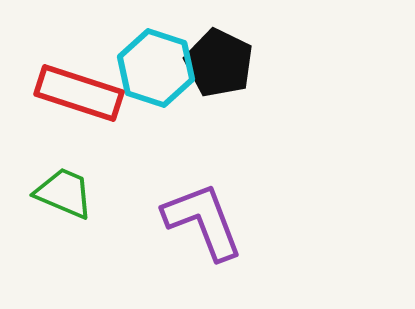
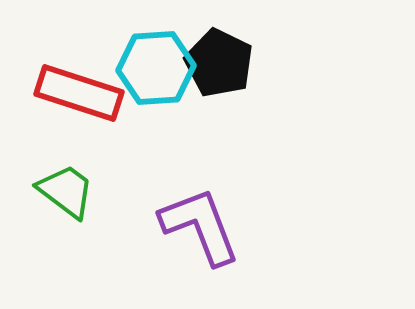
cyan hexagon: rotated 22 degrees counterclockwise
green trapezoid: moved 2 px right, 2 px up; rotated 14 degrees clockwise
purple L-shape: moved 3 px left, 5 px down
